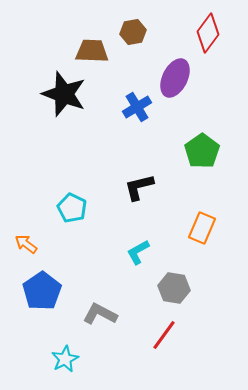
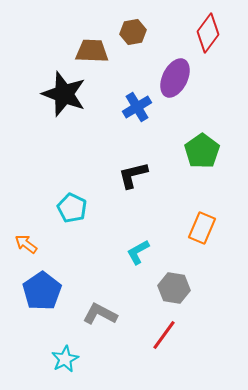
black L-shape: moved 6 px left, 12 px up
